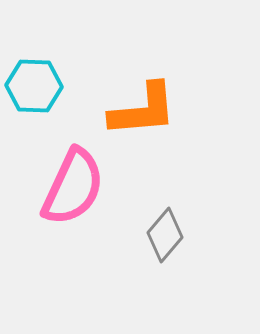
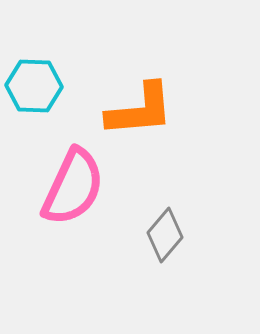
orange L-shape: moved 3 px left
